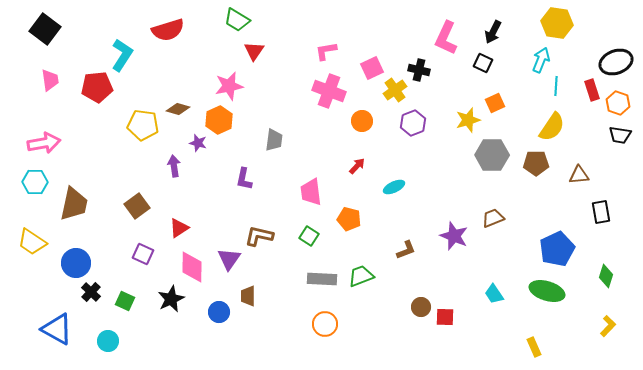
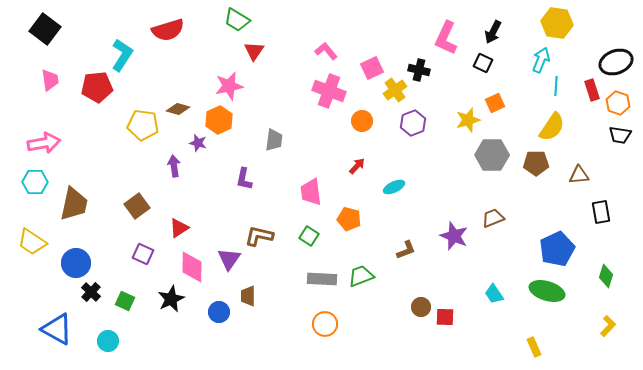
pink L-shape at (326, 51): rotated 60 degrees clockwise
